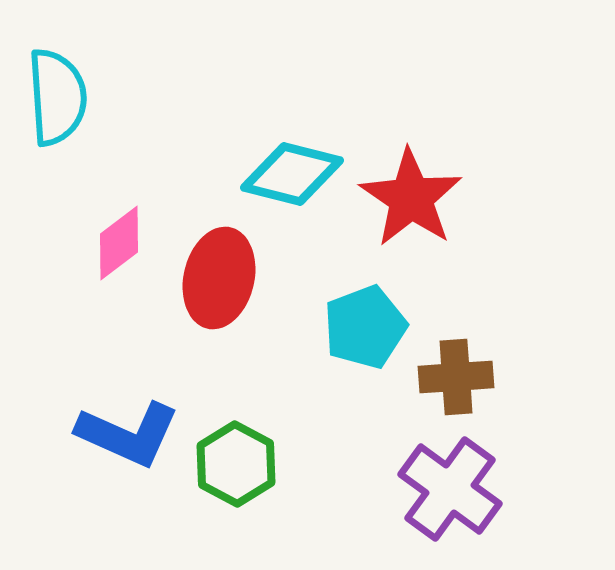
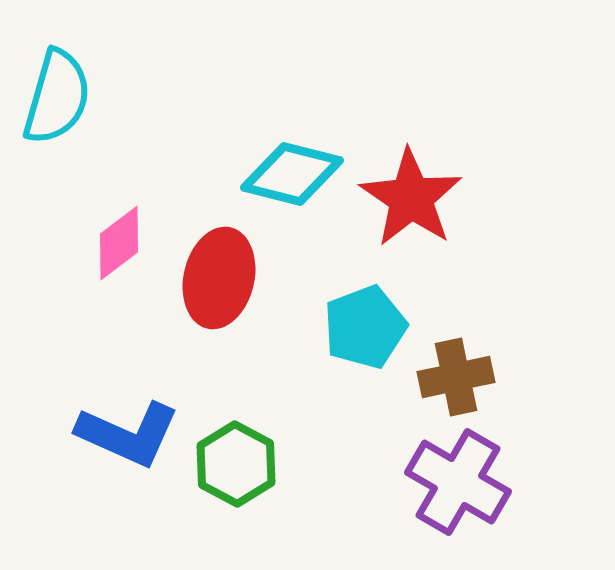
cyan semicircle: rotated 20 degrees clockwise
brown cross: rotated 8 degrees counterclockwise
purple cross: moved 8 px right, 7 px up; rotated 6 degrees counterclockwise
